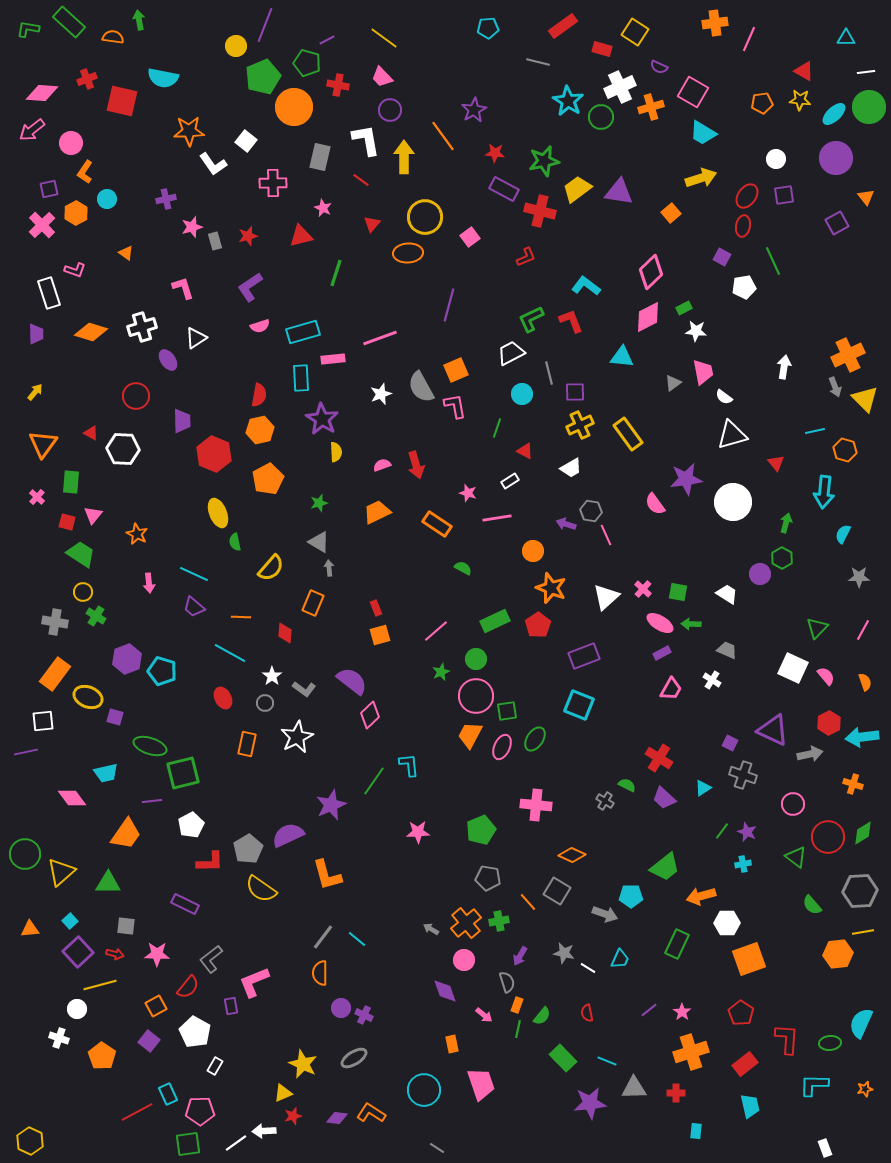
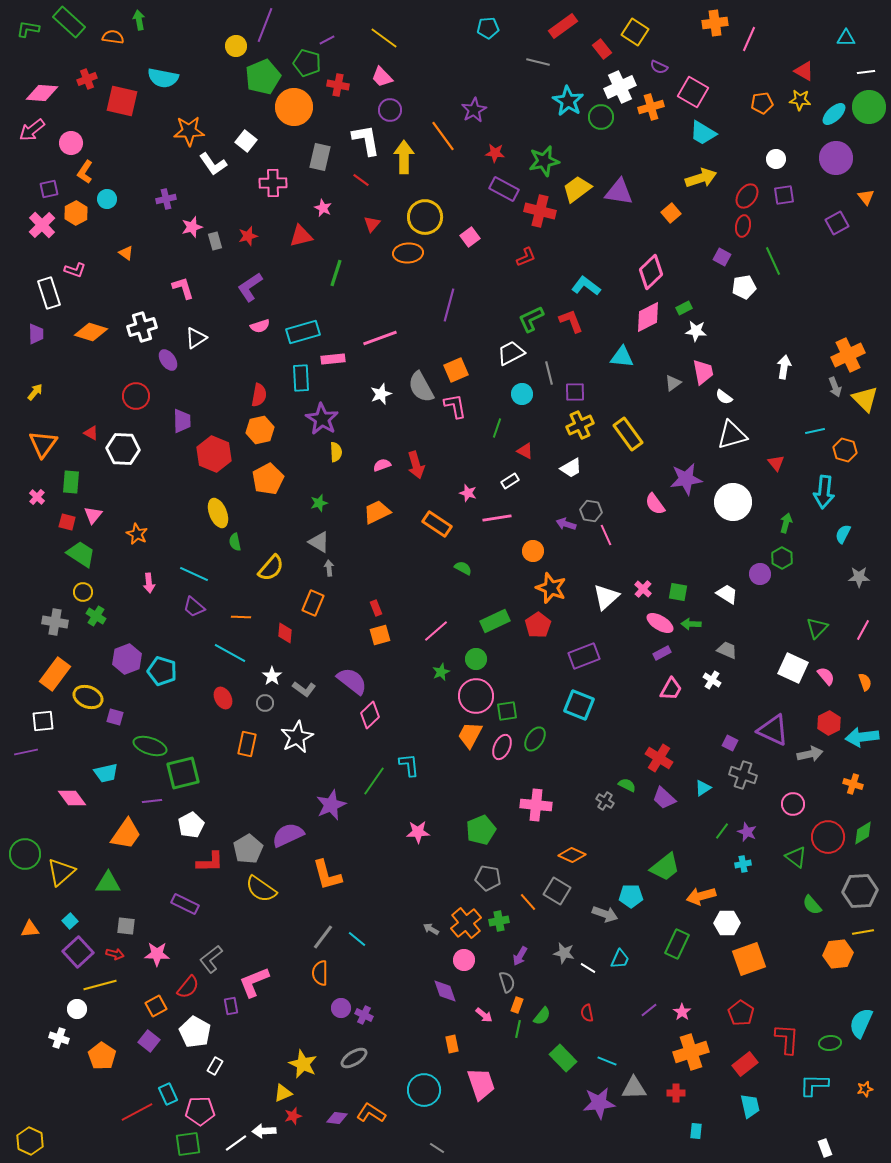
red rectangle at (602, 49): rotated 36 degrees clockwise
purple star at (590, 1103): moved 9 px right
